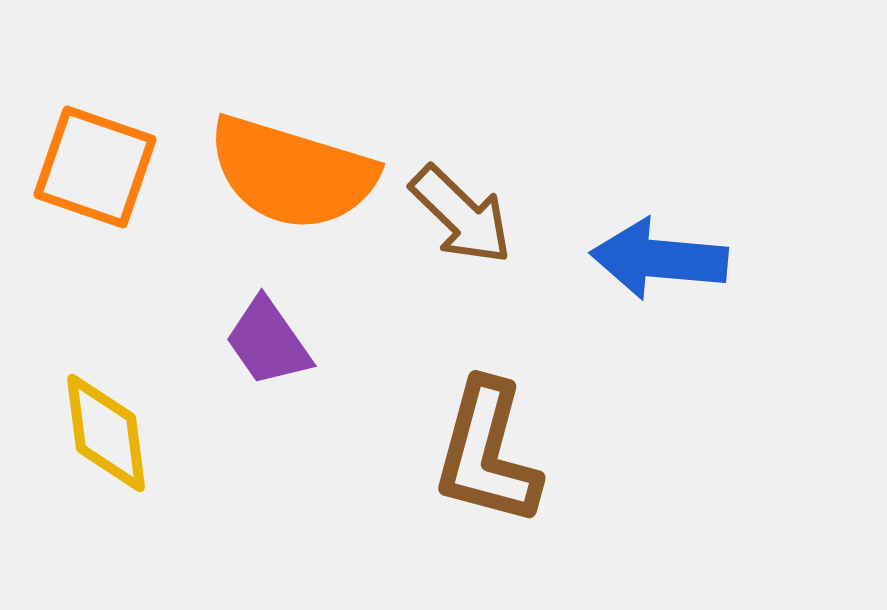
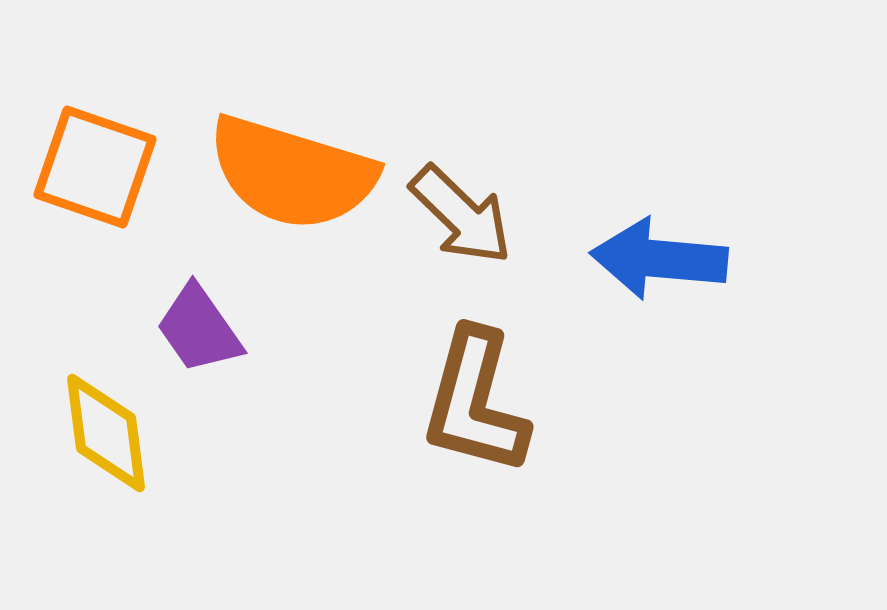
purple trapezoid: moved 69 px left, 13 px up
brown L-shape: moved 12 px left, 51 px up
